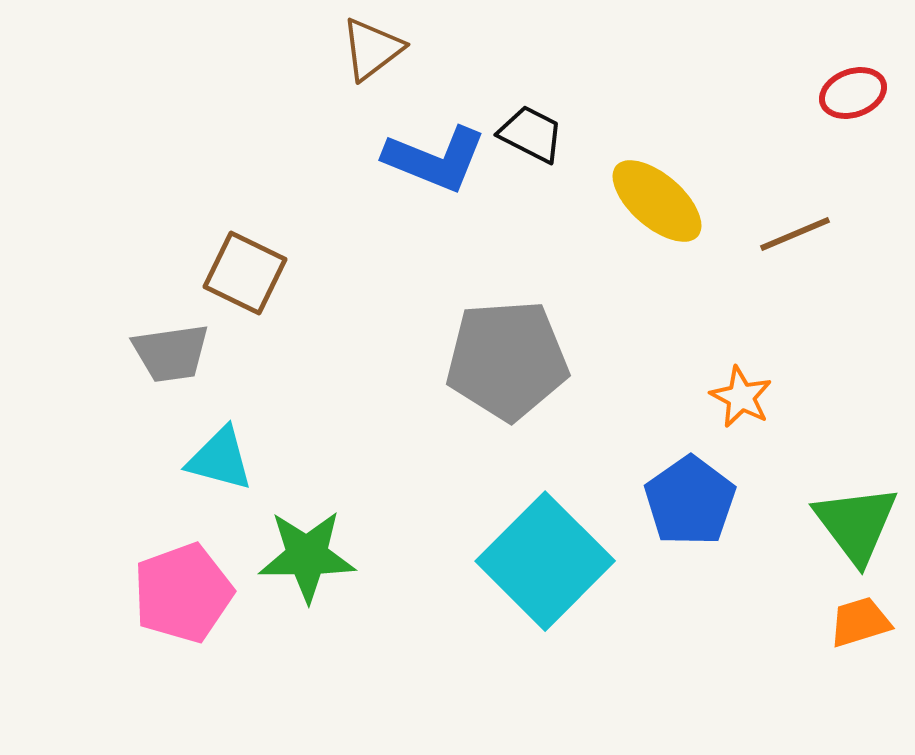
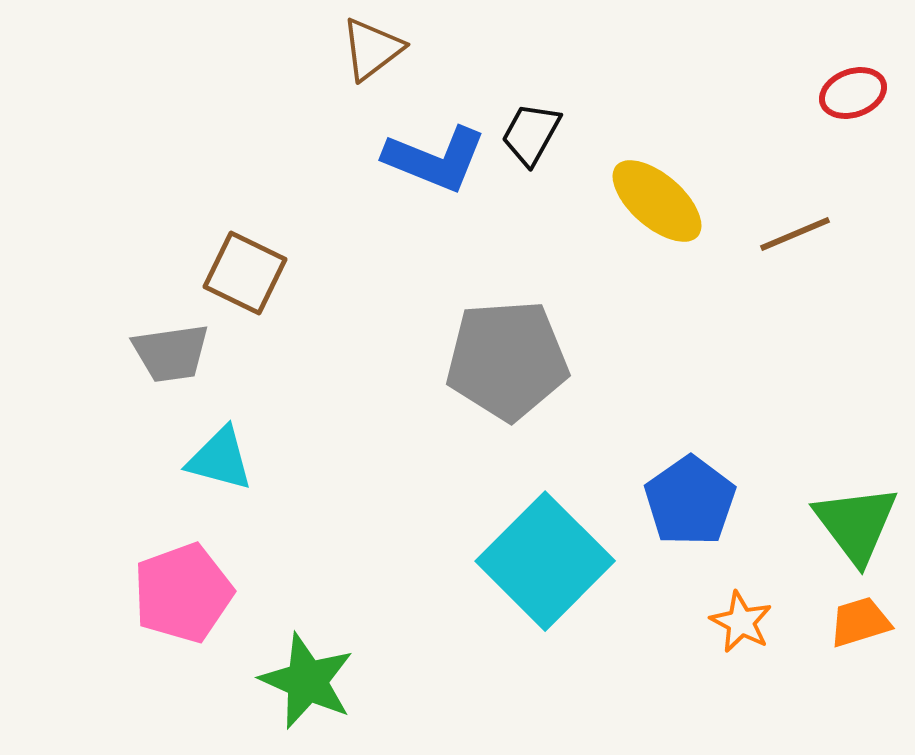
black trapezoid: rotated 88 degrees counterclockwise
orange star: moved 225 px down
green star: moved 125 px down; rotated 24 degrees clockwise
